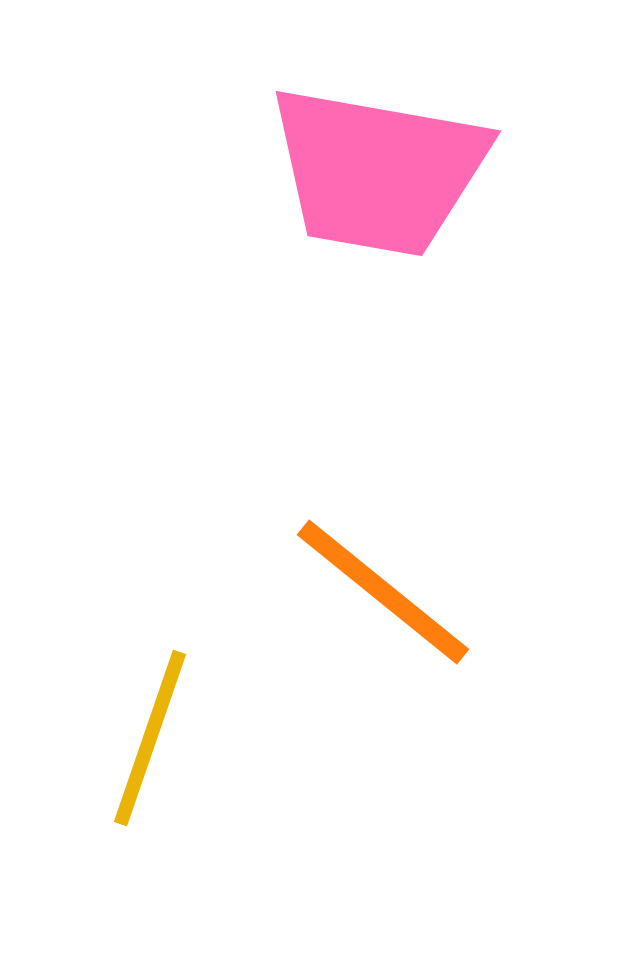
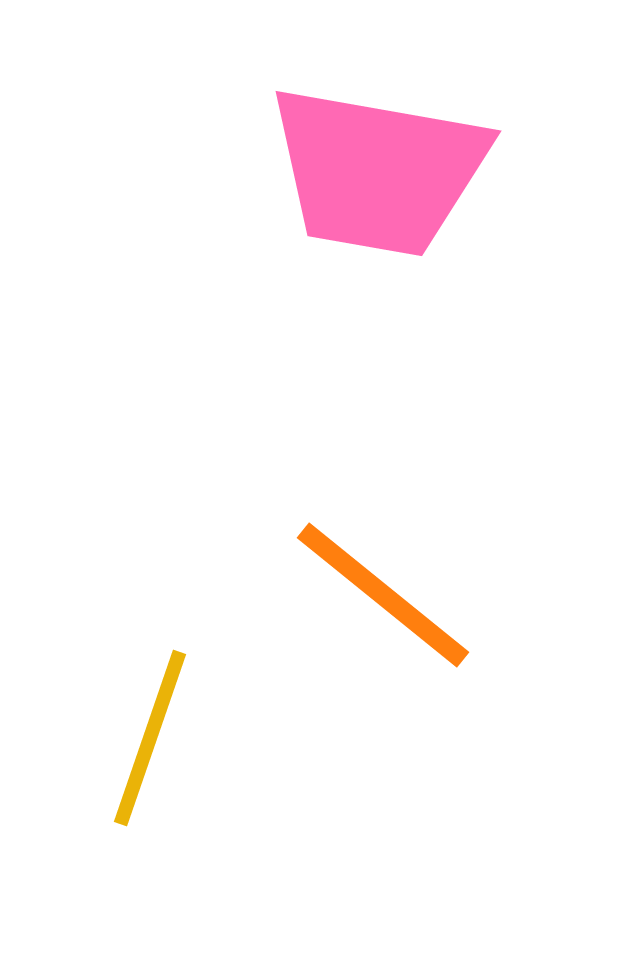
orange line: moved 3 px down
